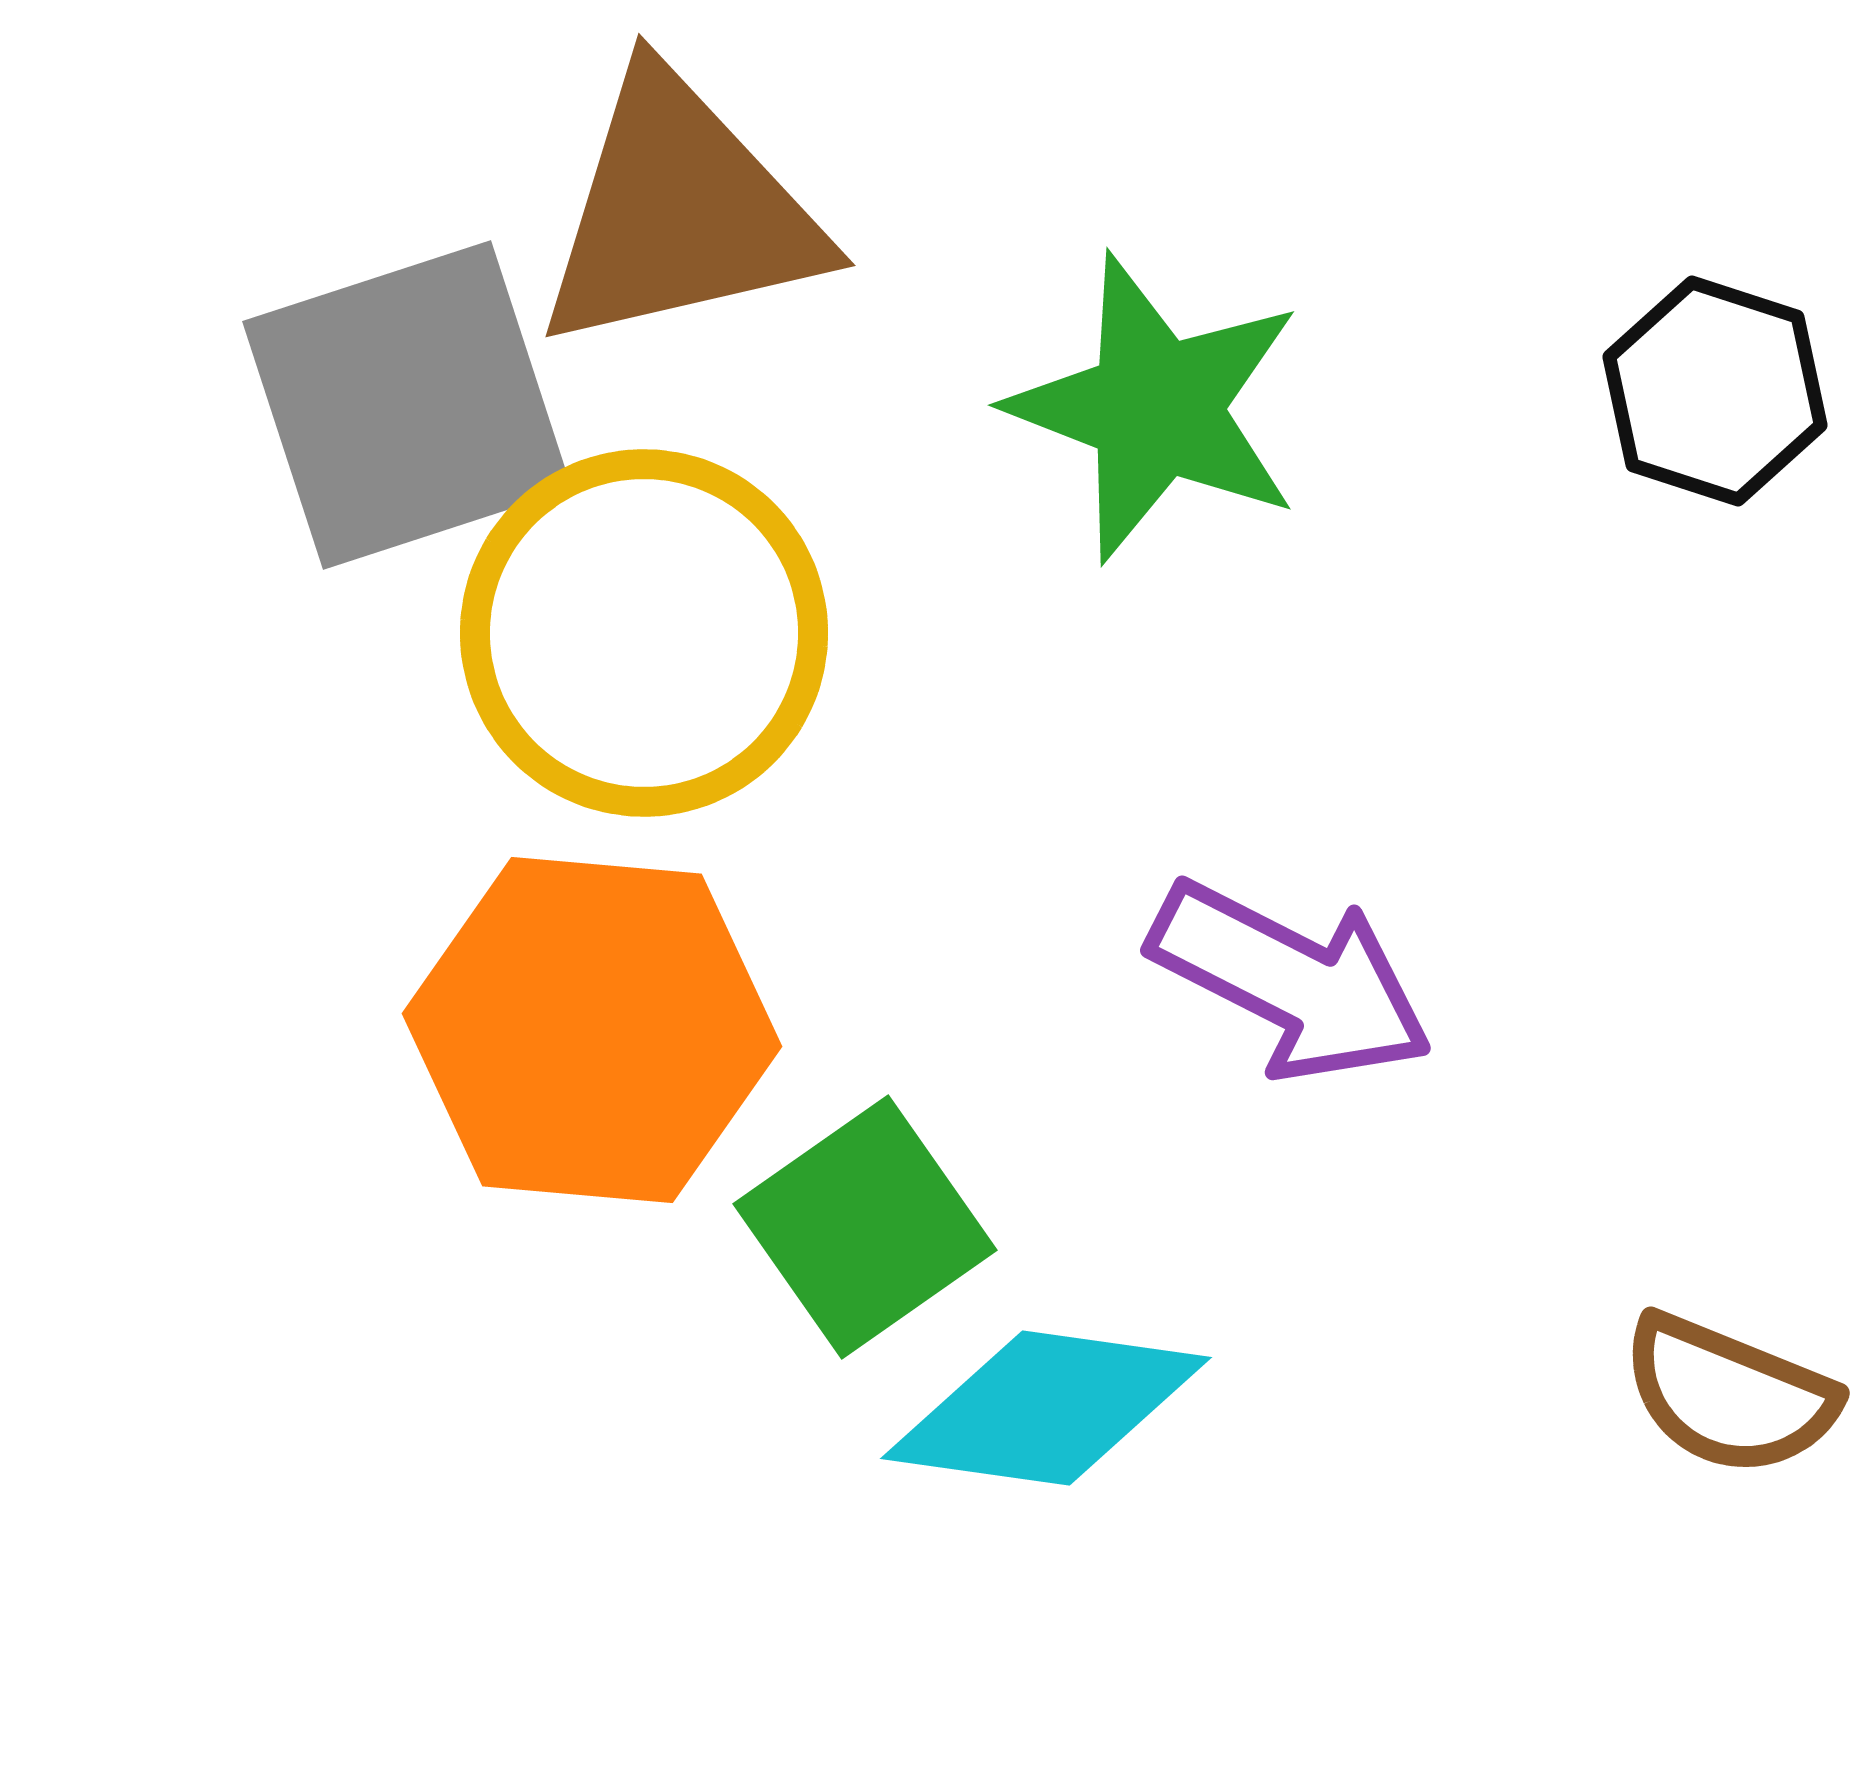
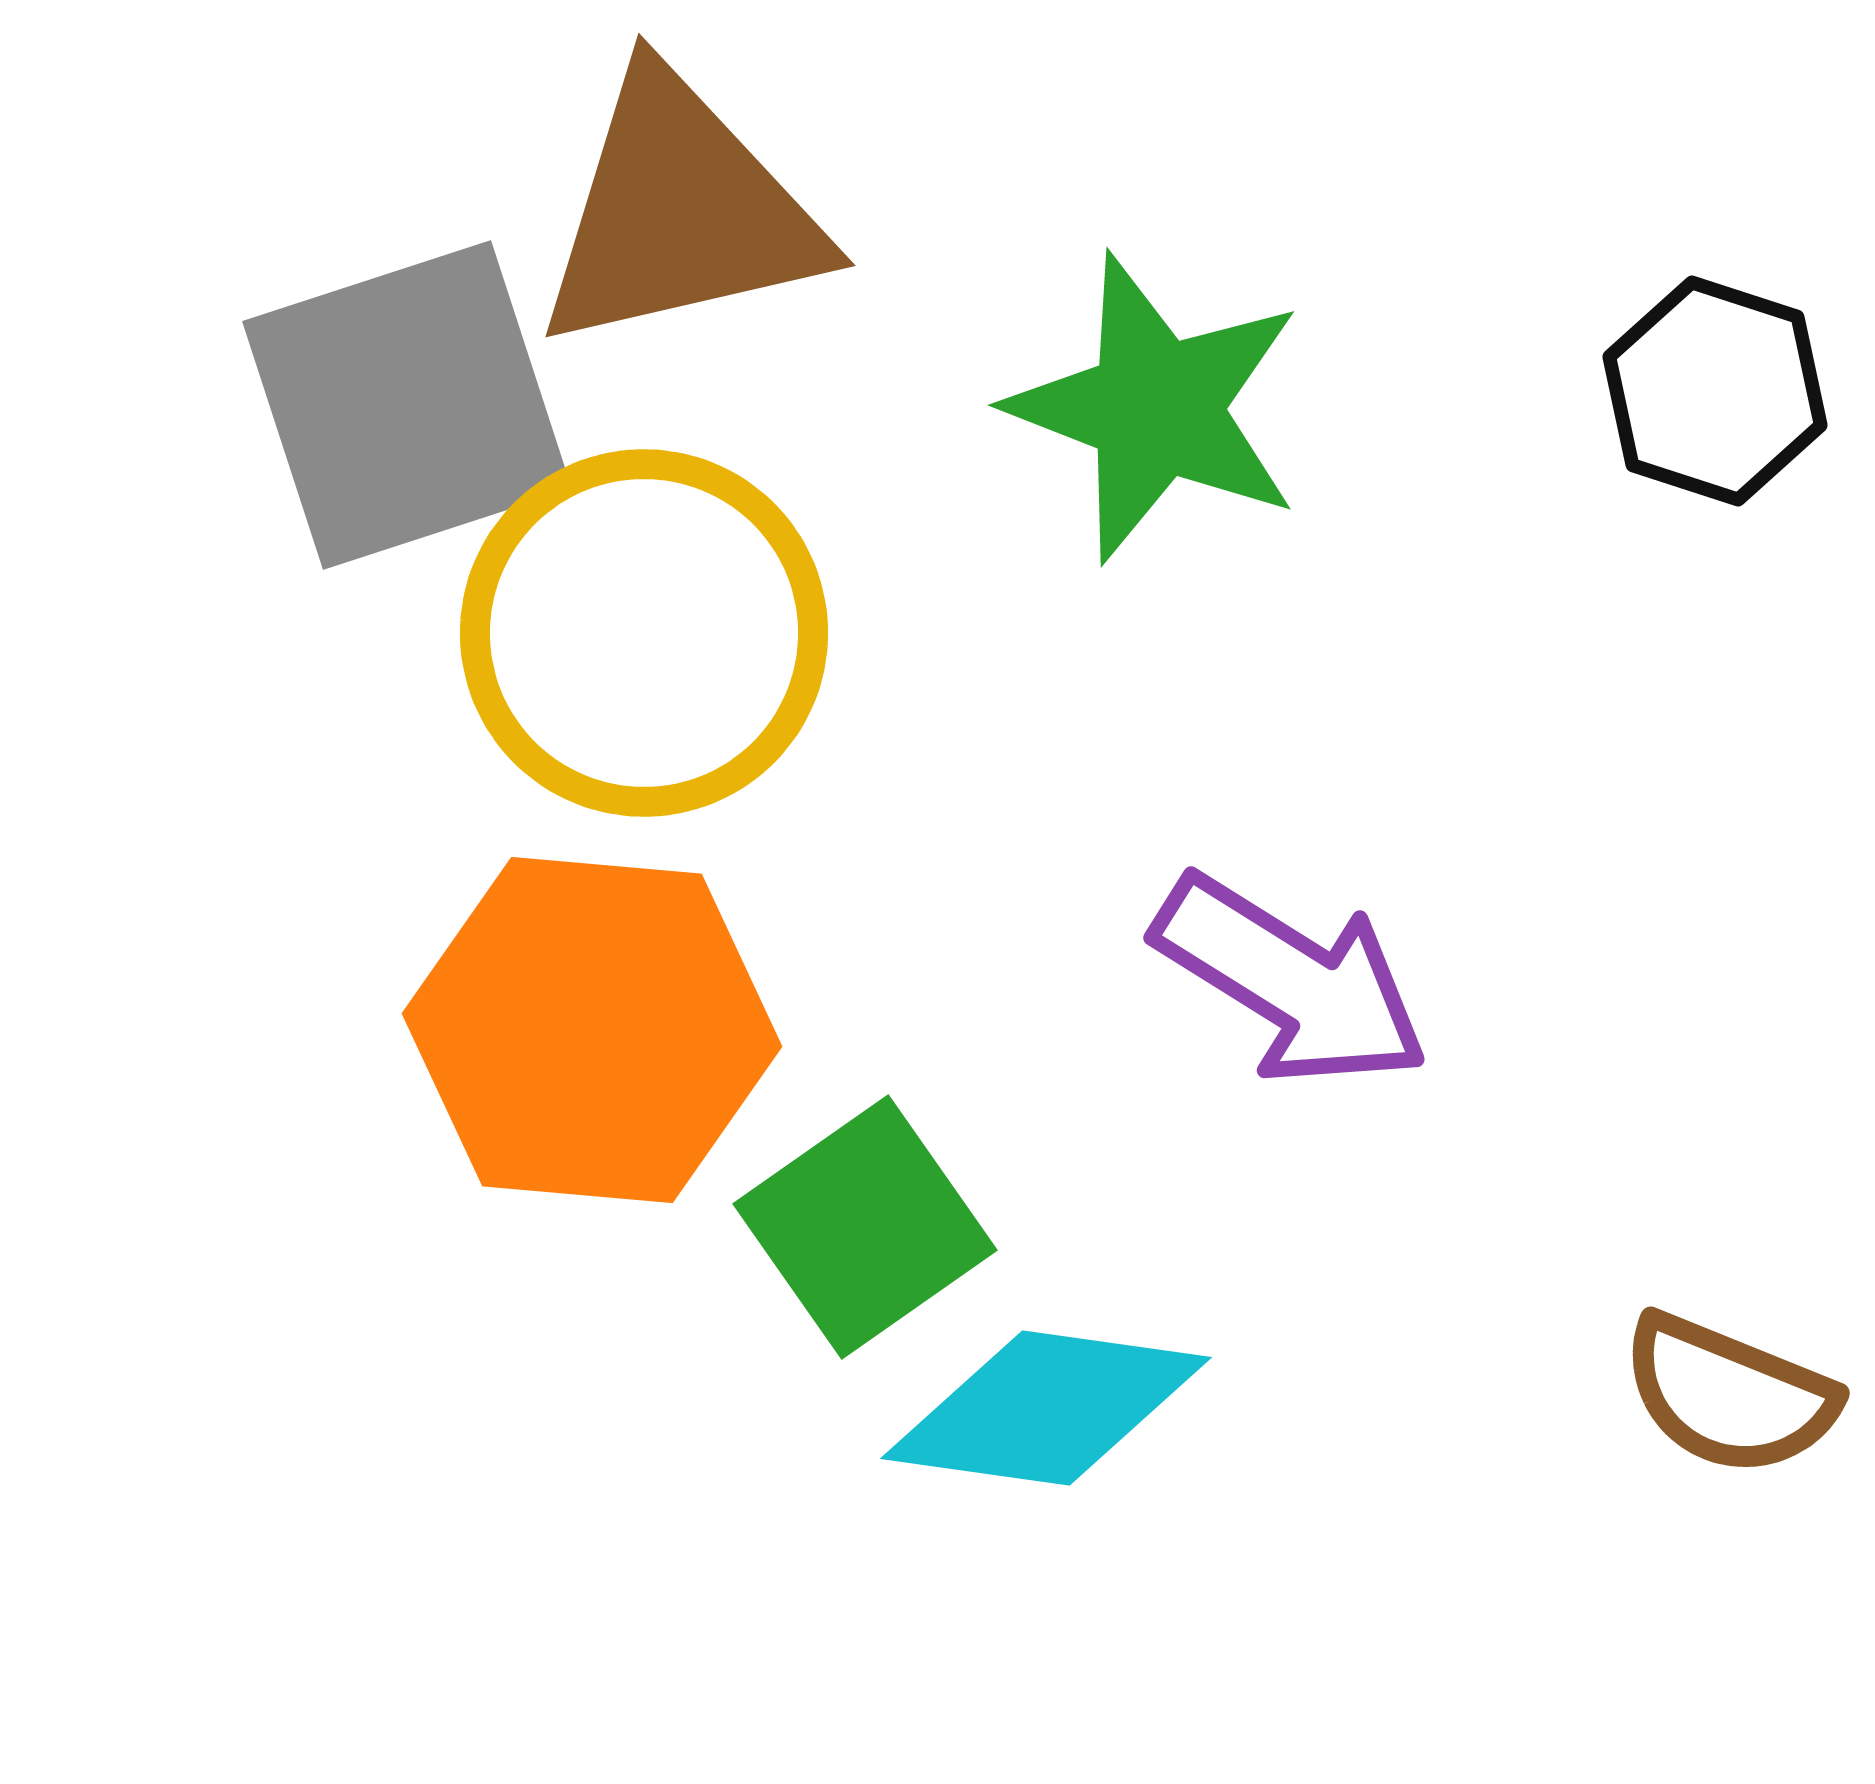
purple arrow: rotated 5 degrees clockwise
